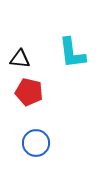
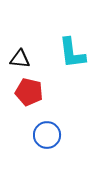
blue circle: moved 11 px right, 8 px up
